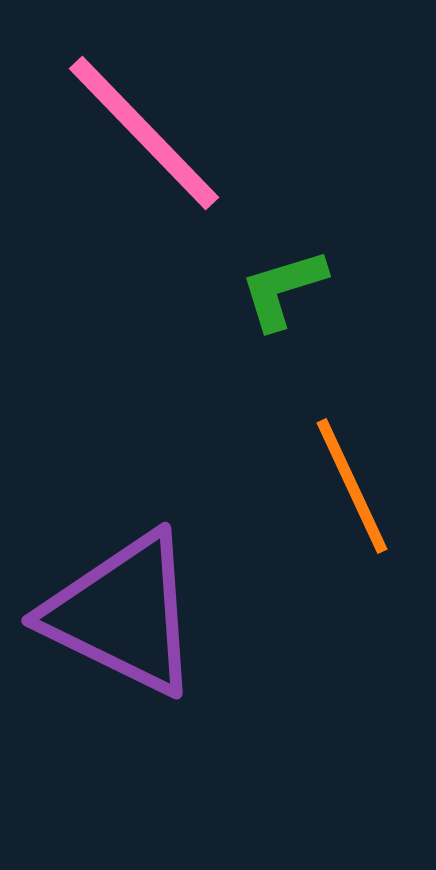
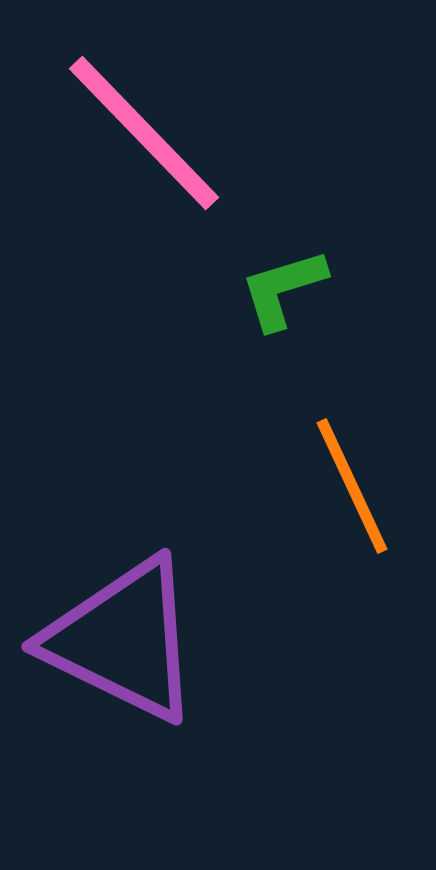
purple triangle: moved 26 px down
